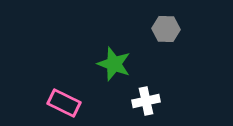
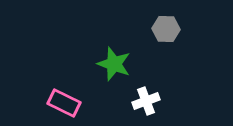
white cross: rotated 8 degrees counterclockwise
